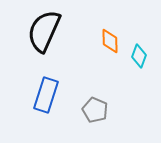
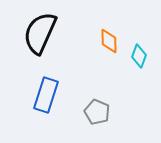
black semicircle: moved 4 px left, 2 px down
orange diamond: moved 1 px left
gray pentagon: moved 2 px right, 2 px down
